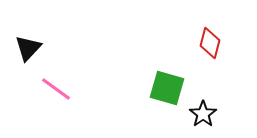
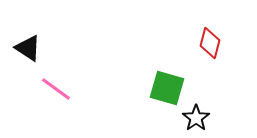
black triangle: rotated 40 degrees counterclockwise
black star: moved 7 px left, 4 px down
